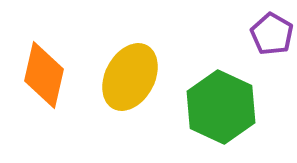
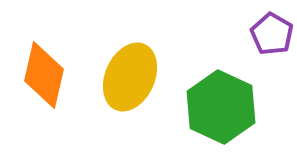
yellow ellipse: rotated 4 degrees counterclockwise
